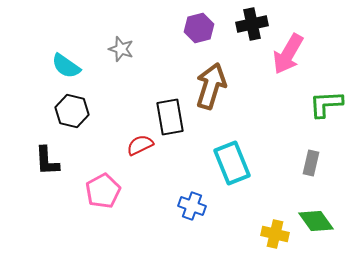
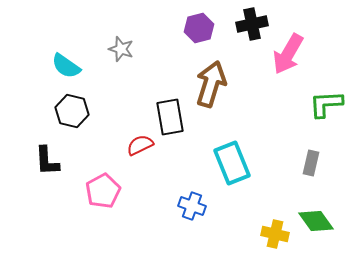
brown arrow: moved 2 px up
